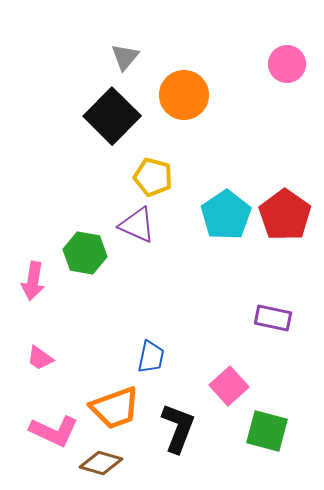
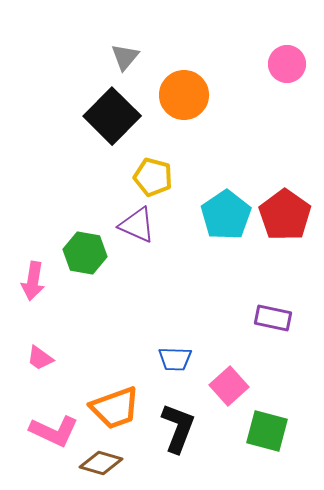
blue trapezoid: moved 24 px right, 2 px down; rotated 80 degrees clockwise
